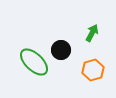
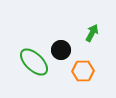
orange hexagon: moved 10 px left, 1 px down; rotated 15 degrees clockwise
